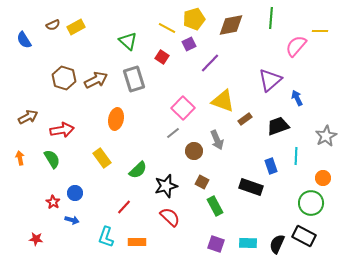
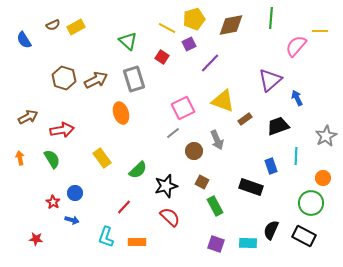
pink square at (183, 108): rotated 20 degrees clockwise
orange ellipse at (116, 119): moved 5 px right, 6 px up; rotated 30 degrees counterclockwise
black semicircle at (277, 244): moved 6 px left, 14 px up
